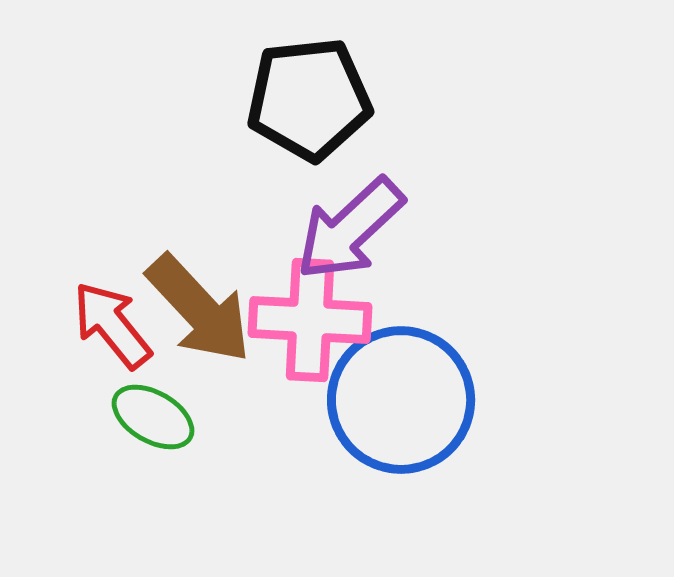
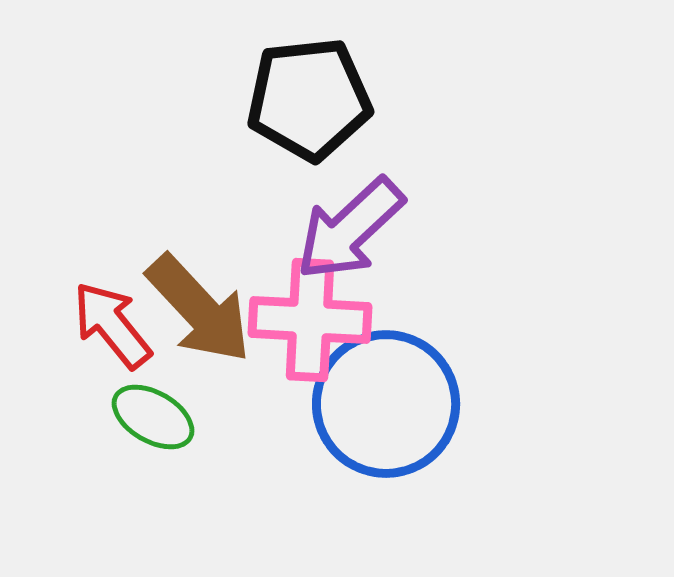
blue circle: moved 15 px left, 4 px down
